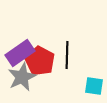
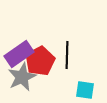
purple rectangle: moved 1 px left, 1 px down
red pentagon: rotated 16 degrees clockwise
cyan square: moved 9 px left, 4 px down
